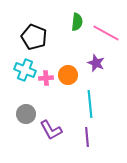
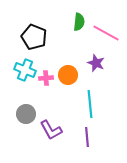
green semicircle: moved 2 px right
